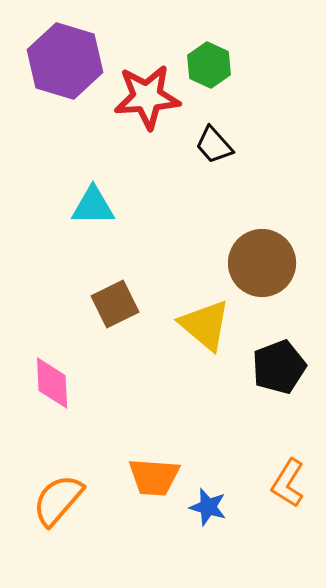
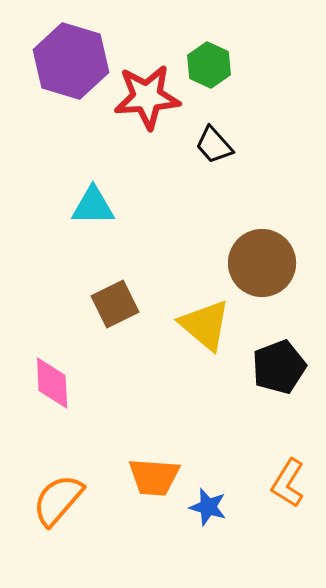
purple hexagon: moved 6 px right
